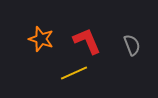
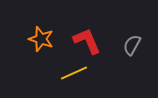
gray semicircle: rotated 130 degrees counterclockwise
